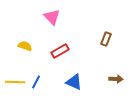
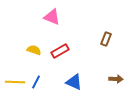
pink triangle: rotated 24 degrees counterclockwise
yellow semicircle: moved 9 px right, 4 px down
